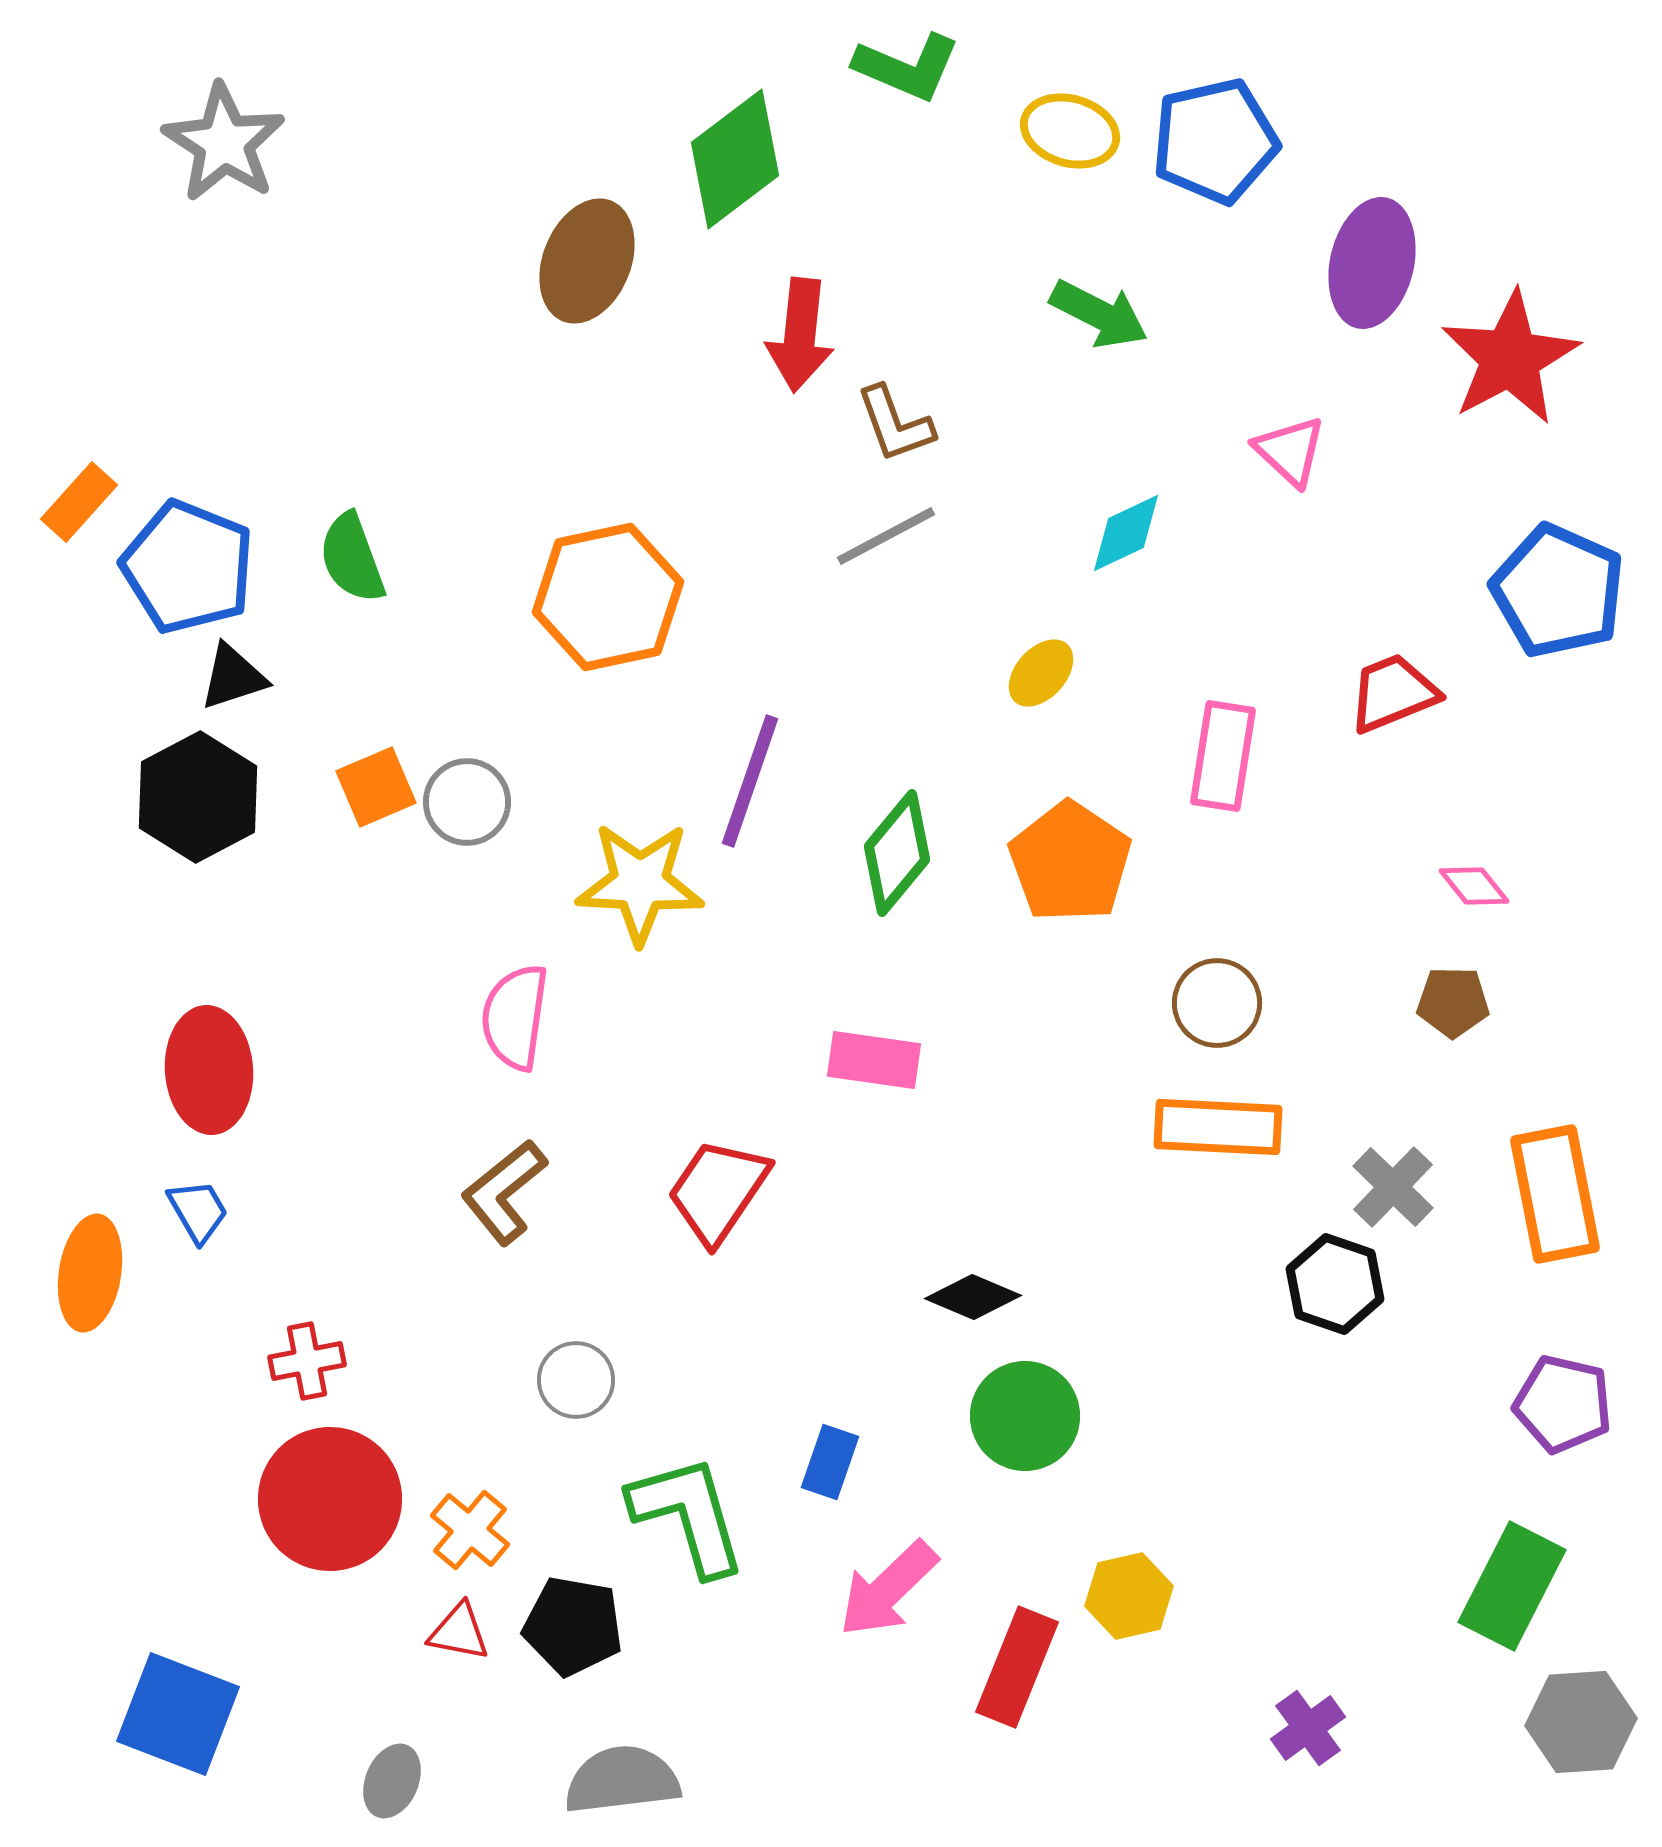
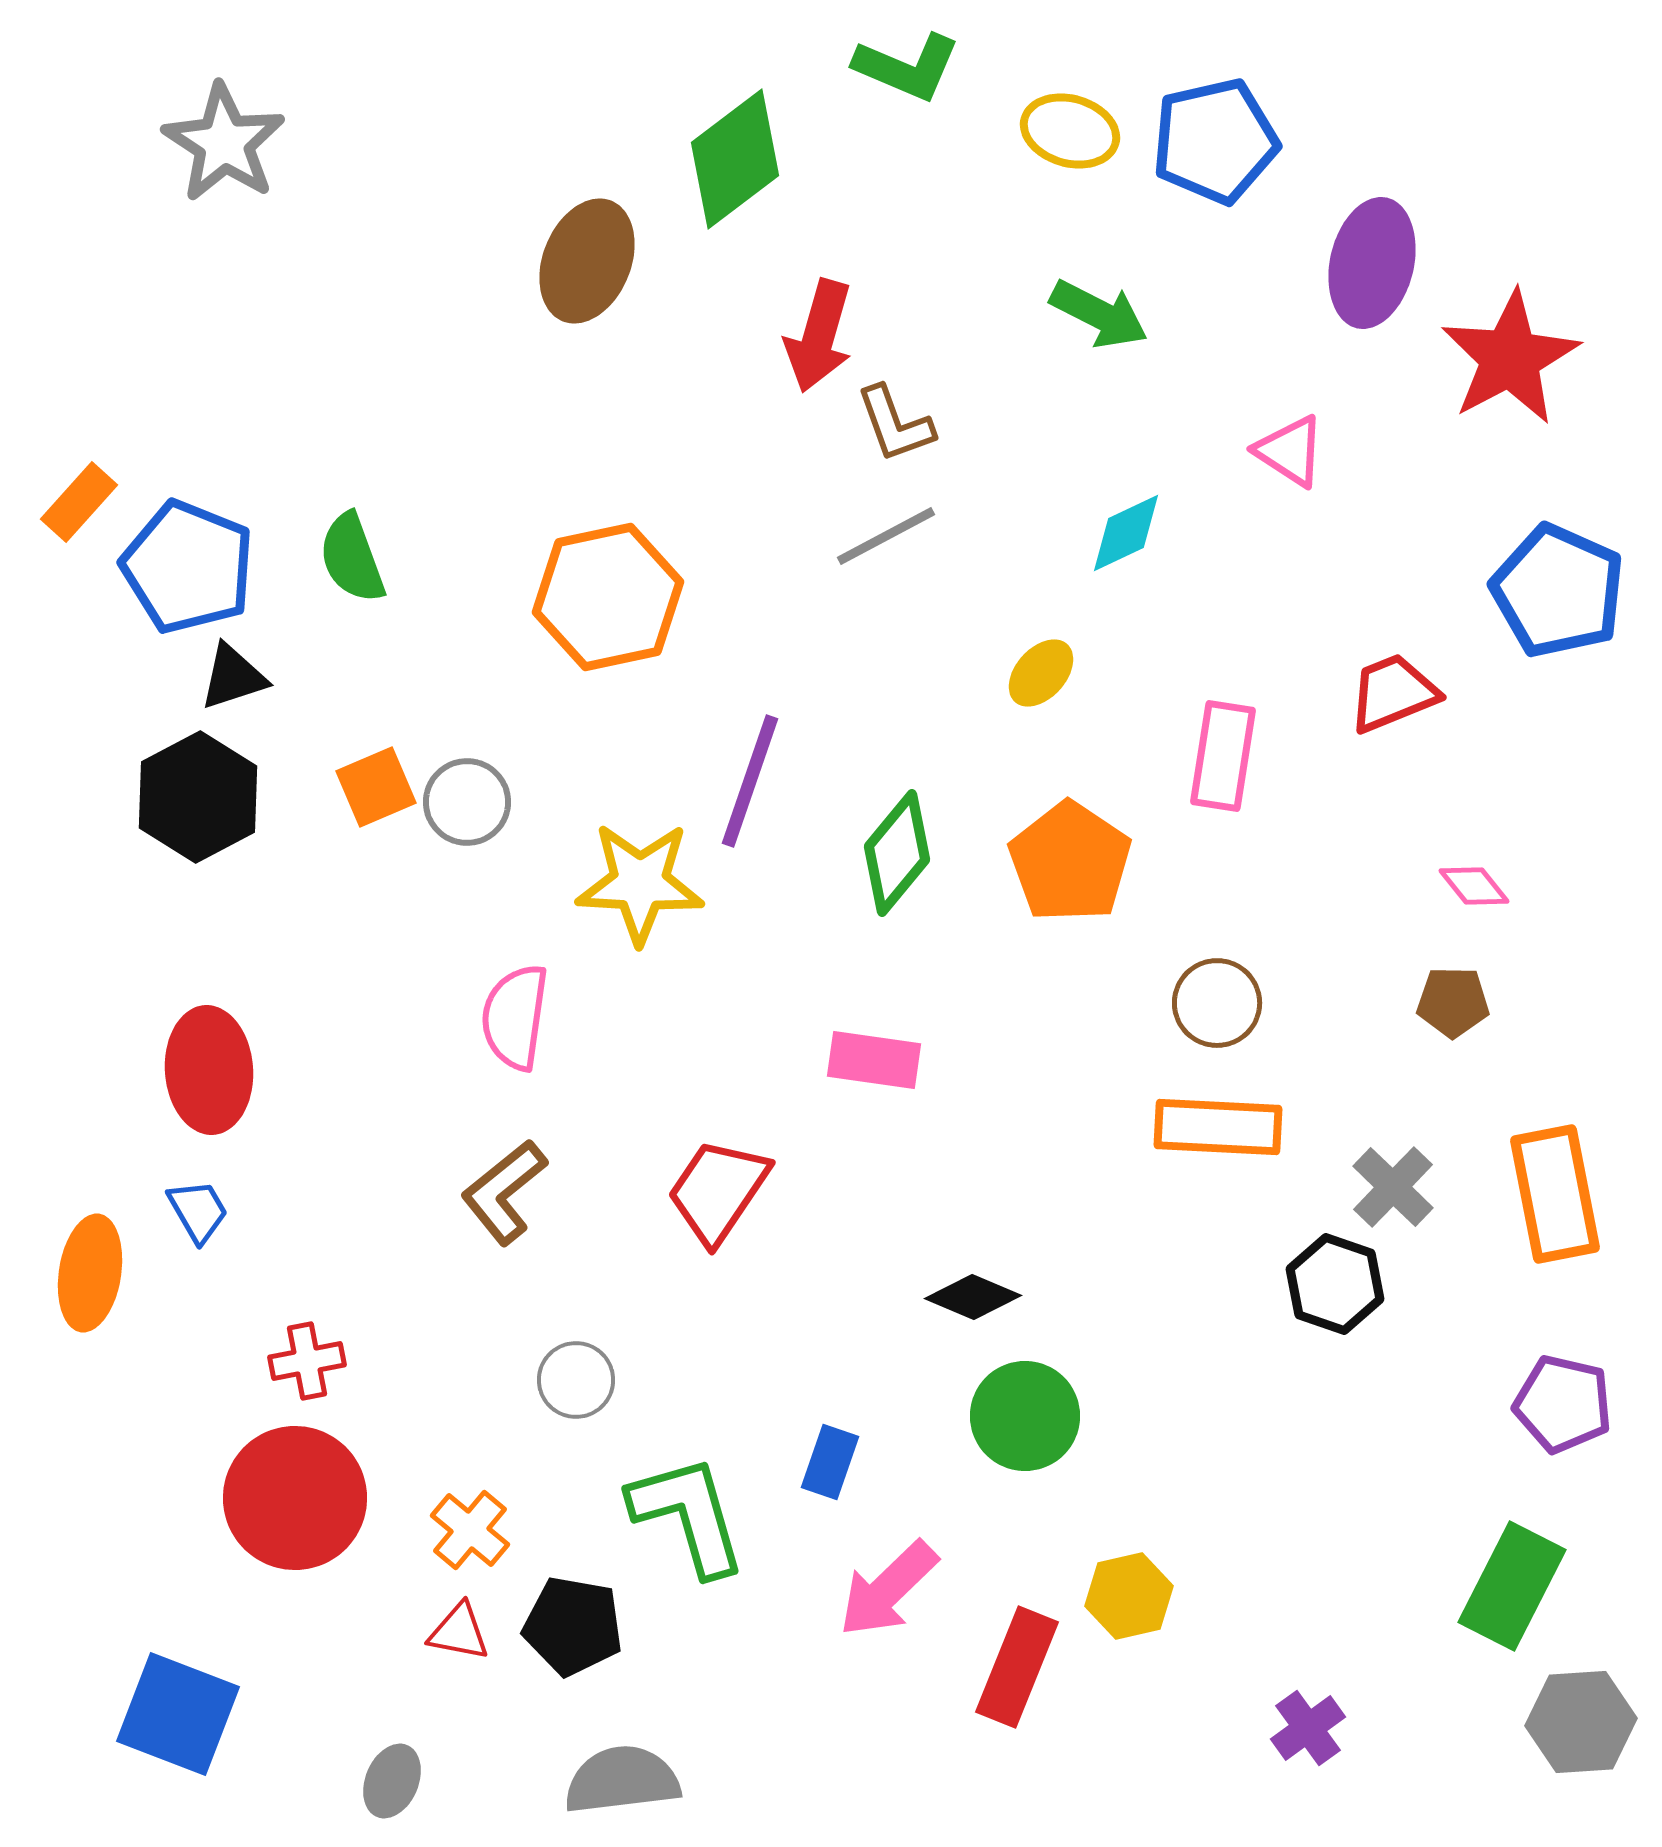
red arrow at (800, 335): moved 19 px right, 1 px down; rotated 10 degrees clockwise
pink triangle at (1290, 451): rotated 10 degrees counterclockwise
red circle at (330, 1499): moved 35 px left, 1 px up
